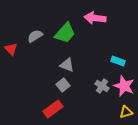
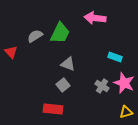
green trapezoid: moved 5 px left; rotated 15 degrees counterclockwise
red triangle: moved 3 px down
cyan rectangle: moved 3 px left, 4 px up
gray triangle: moved 1 px right, 1 px up
pink star: moved 3 px up
red rectangle: rotated 42 degrees clockwise
